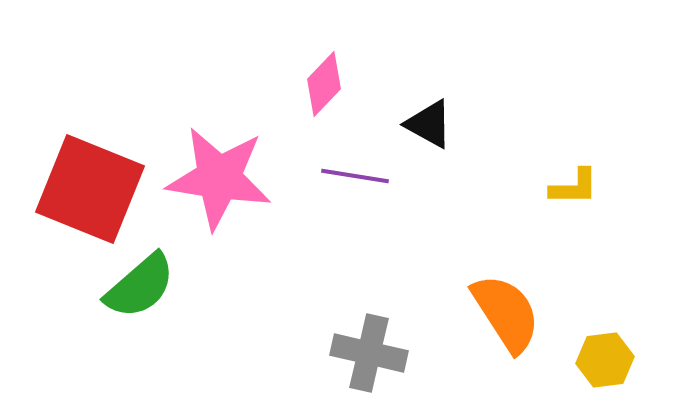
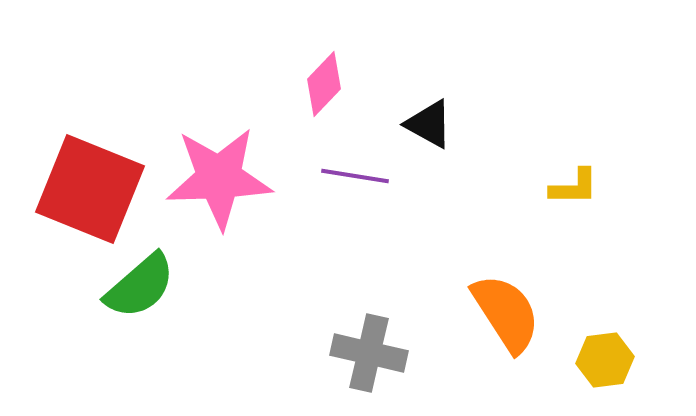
pink star: rotated 11 degrees counterclockwise
